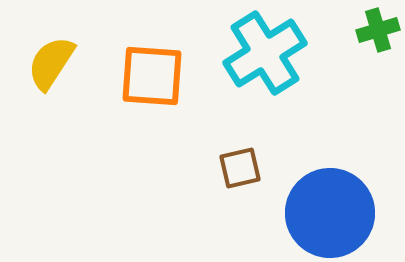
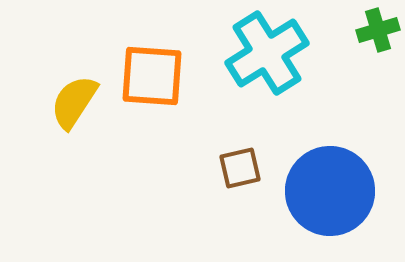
cyan cross: moved 2 px right
yellow semicircle: moved 23 px right, 39 px down
blue circle: moved 22 px up
